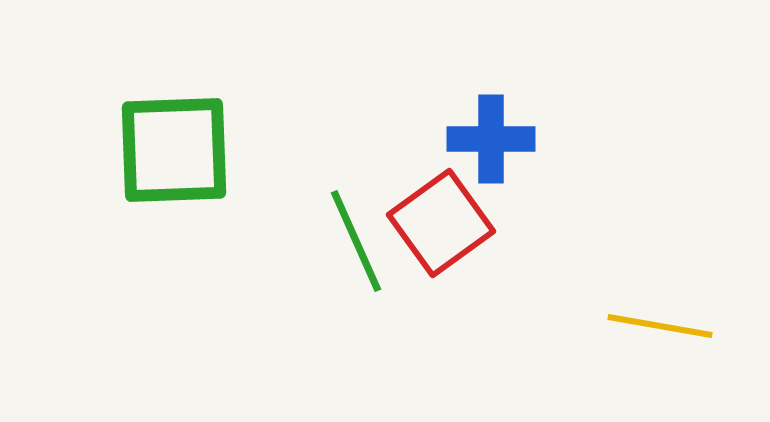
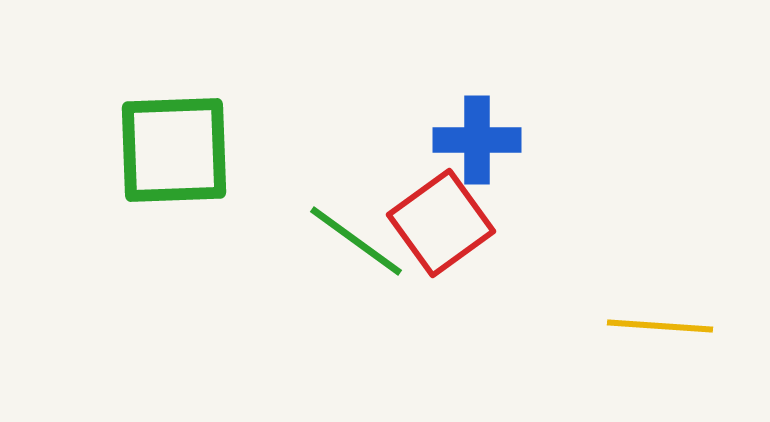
blue cross: moved 14 px left, 1 px down
green line: rotated 30 degrees counterclockwise
yellow line: rotated 6 degrees counterclockwise
